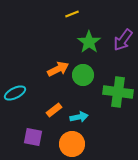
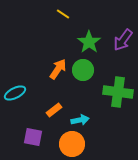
yellow line: moved 9 px left; rotated 56 degrees clockwise
orange arrow: rotated 30 degrees counterclockwise
green circle: moved 5 px up
cyan arrow: moved 1 px right, 3 px down
